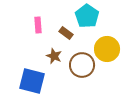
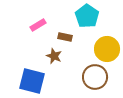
pink rectangle: rotated 63 degrees clockwise
brown rectangle: moved 1 px left, 4 px down; rotated 24 degrees counterclockwise
brown circle: moved 13 px right, 12 px down
